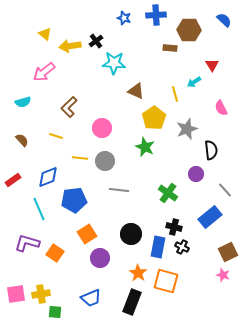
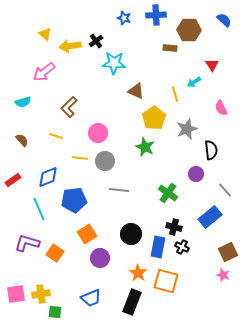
pink circle at (102, 128): moved 4 px left, 5 px down
